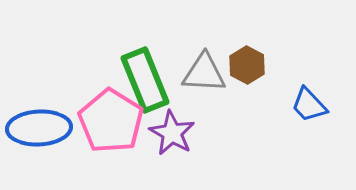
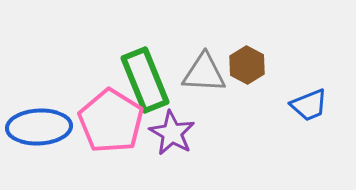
blue trapezoid: rotated 69 degrees counterclockwise
blue ellipse: moved 1 px up
